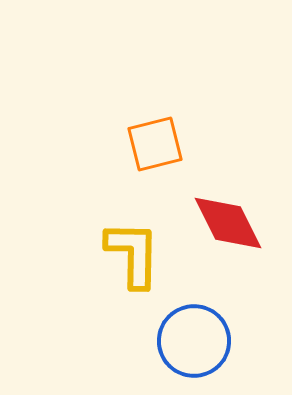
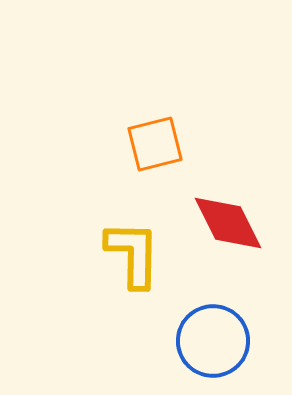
blue circle: moved 19 px right
